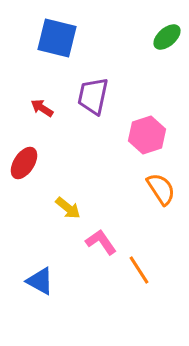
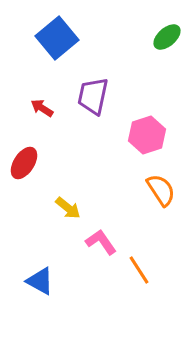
blue square: rotated 36 degrees clockwise
orange semicircle: moved 1 px down
